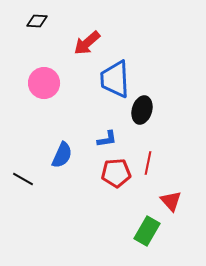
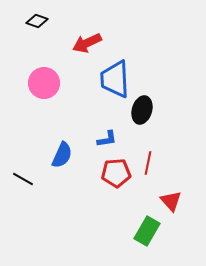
black diamond: rotated 15 degrees clockwise
red arrow: rotated 16 degrees clockwise
